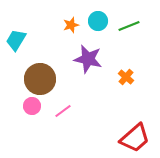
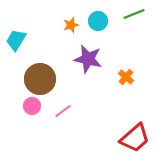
green line: moved 5 px right, 12 px up
